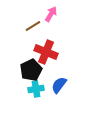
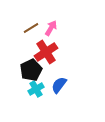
pink arrow: moved 14 px down
brown line: moved 2 px left, 2 px down
red cross: rotated 35 degrees clockwise
cyan cross: rotated 21 degrees counterclockwise
